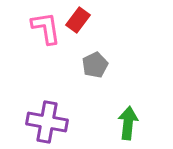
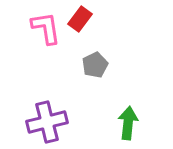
red rectangle: moved 2 px right, 1 px up
purple cross: rotated 24 degrees counterclockwise
